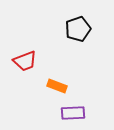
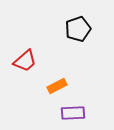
red trapezoid: rotated 20 degrees counterclockwise
orange rectangle: rotated 48 degrees counterclockwise
